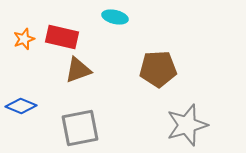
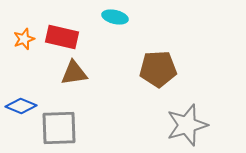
brown triangle: moved 4 px left, 3 px down; rotated 12 degrees clockwise
gray square: moved 21 px left; rotated 9 degrees clockwise
